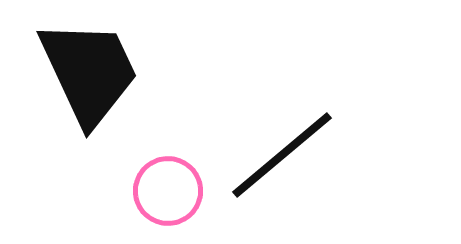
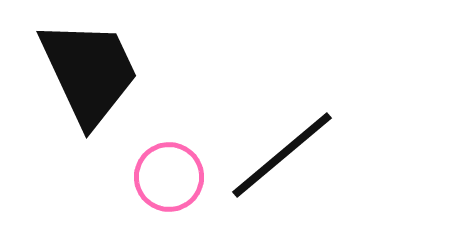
pink circle: moved 1 px right, 14 px up
